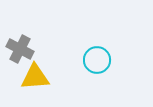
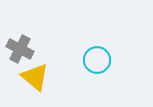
yellow triangle: rotated 44 degrees clockwise
